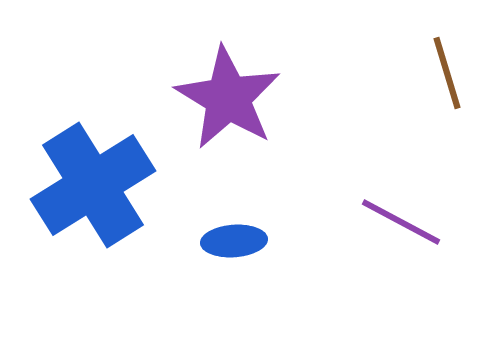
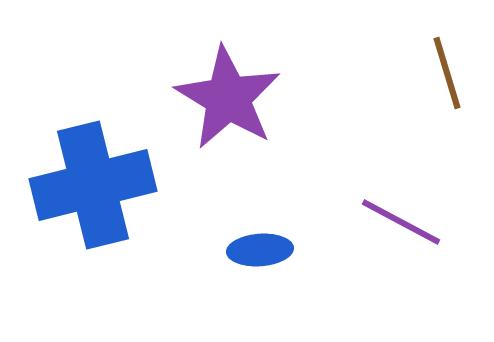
blue cross: rotated 18 degrees clockwise
blue ellipse: moved 26 px right, 9 px down
